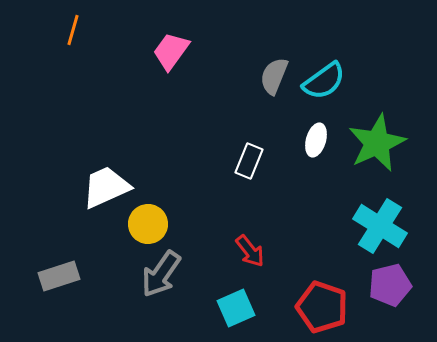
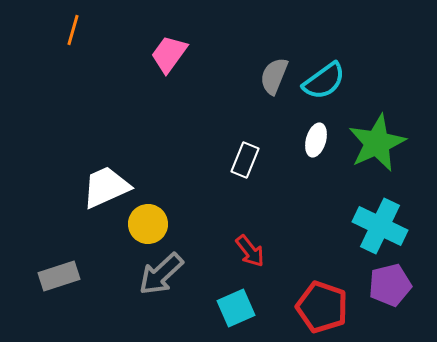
pink trapezoid: moved 2 px left, 3 px down
white rectangle: moved 4 px left, 1 px up
cyan cross: rotated 6 degrees counterclockwise
gray arrow: rotated 12 degrees clockwise
